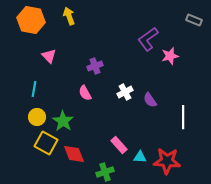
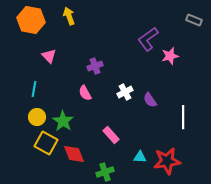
pink rectangle: moved 8 px left, 10 px up
red star: rotated 12 degrees counterclockwise
